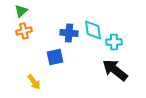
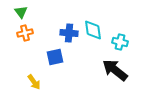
green triangle: moved 1 px down; rotated 24 degrees counterclockwise
orange cross: moved 1 px right, 2 px down
cyan cross: moved 6 px right; rotated 14 degrees clockwise
